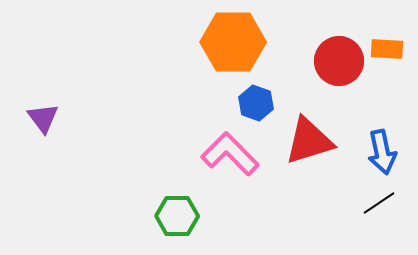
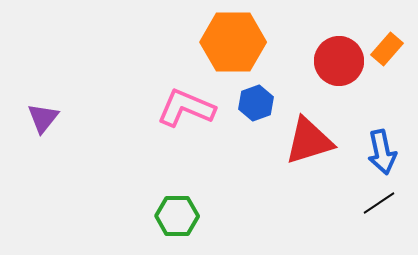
orange rectangle: rotated 52 degrees counterclockwise
blue hexagon: rotated 20 degrees clockwise
purple triangle: rotated 16 degrees clockwise
pink L-shape: moved 44 px left, 46 px up; rotated 22 degrees counterclockwise
